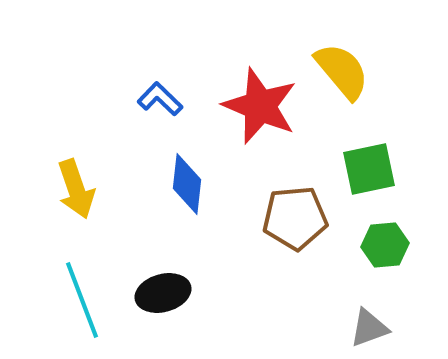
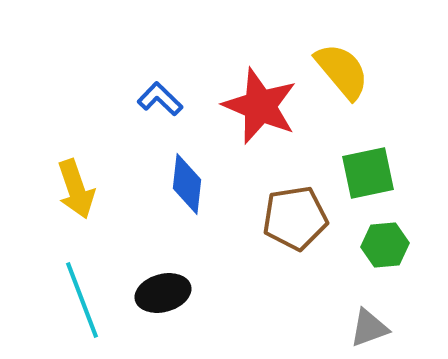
green square: moved 1 px left, 4 px down
brown pentagon: rotated 4 degrees counterclockwise
